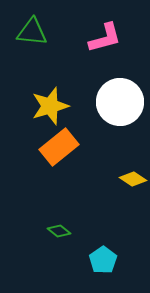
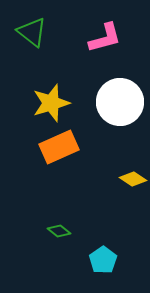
green triangle: rotated 32 degrees clockwise
yellow star: moved 1 px right, 3 px up
orange rectangle: rotated 15 degrees clockwise
